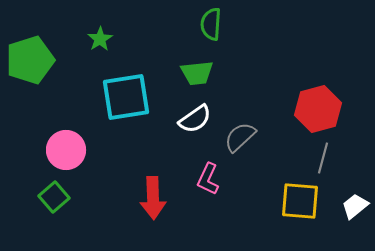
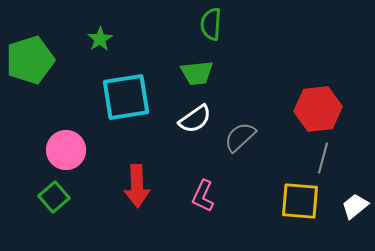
red hexagon: rotated 9 degrees clockwise
pink L-shape: moved 5 px left, 17 px down
red arrow: moved 16 px left, 12 px up
